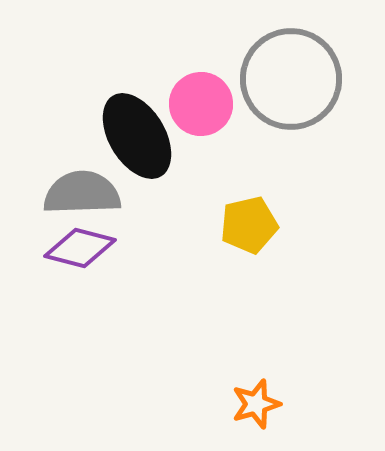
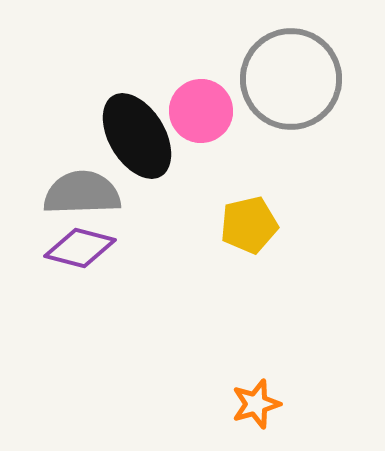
pink circle: moved 7 px down
